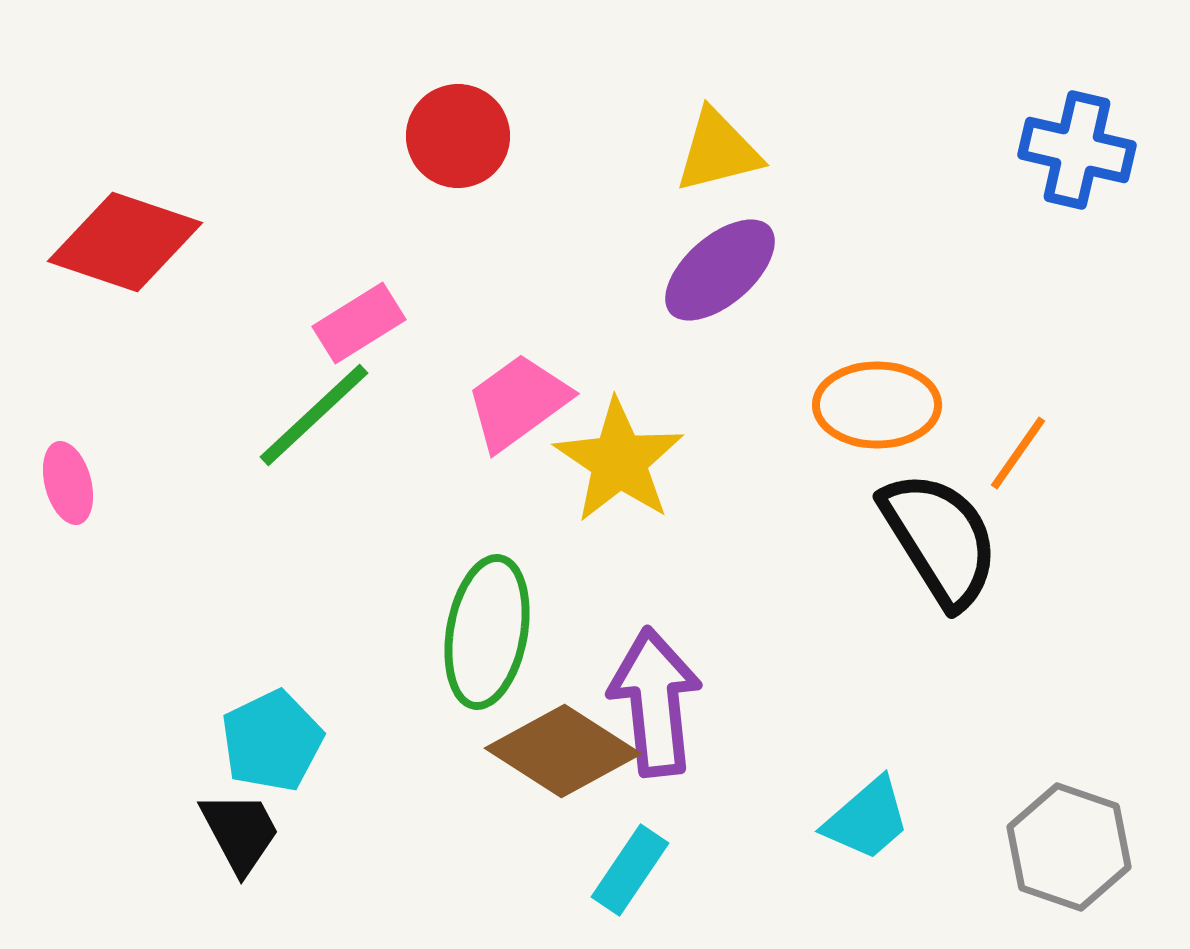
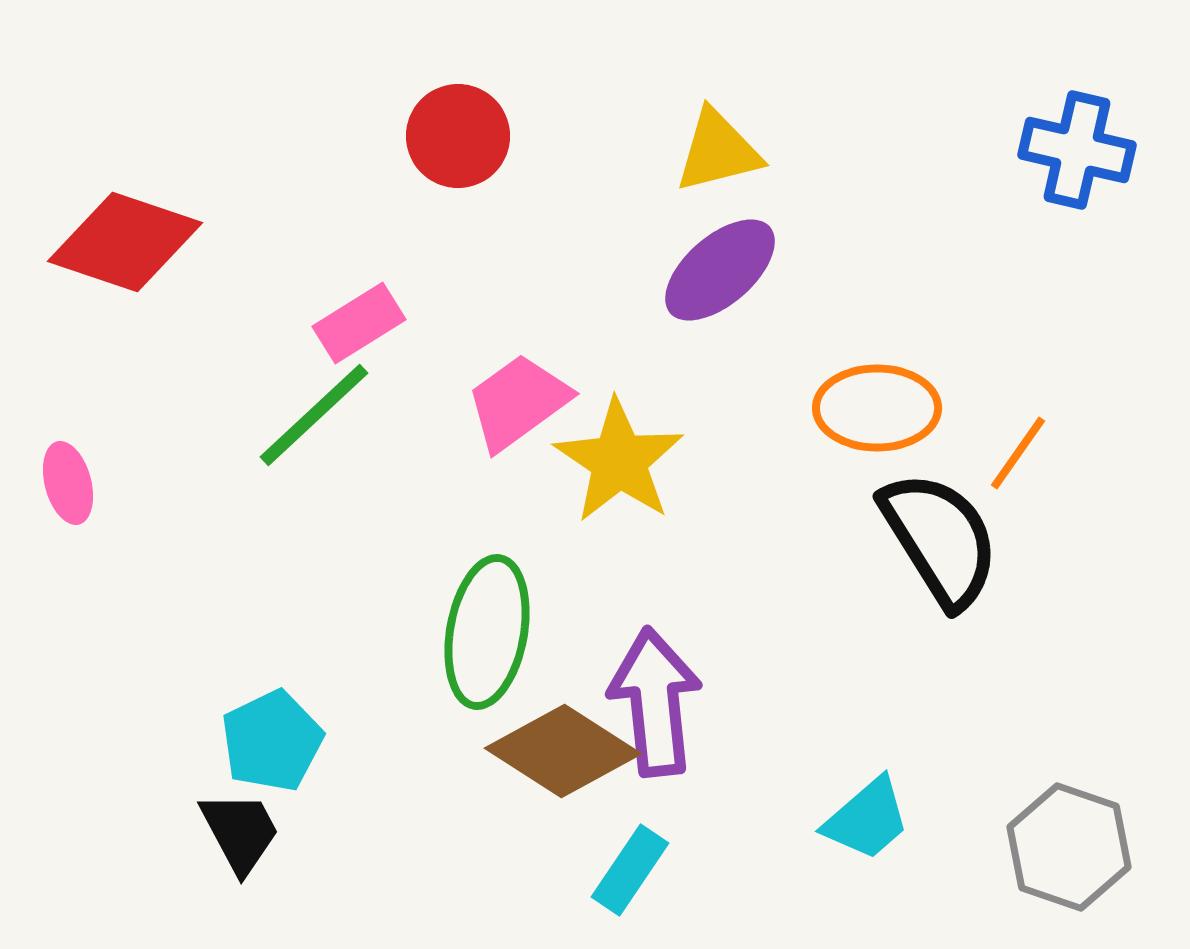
orange ellipse: moved 3 px down
